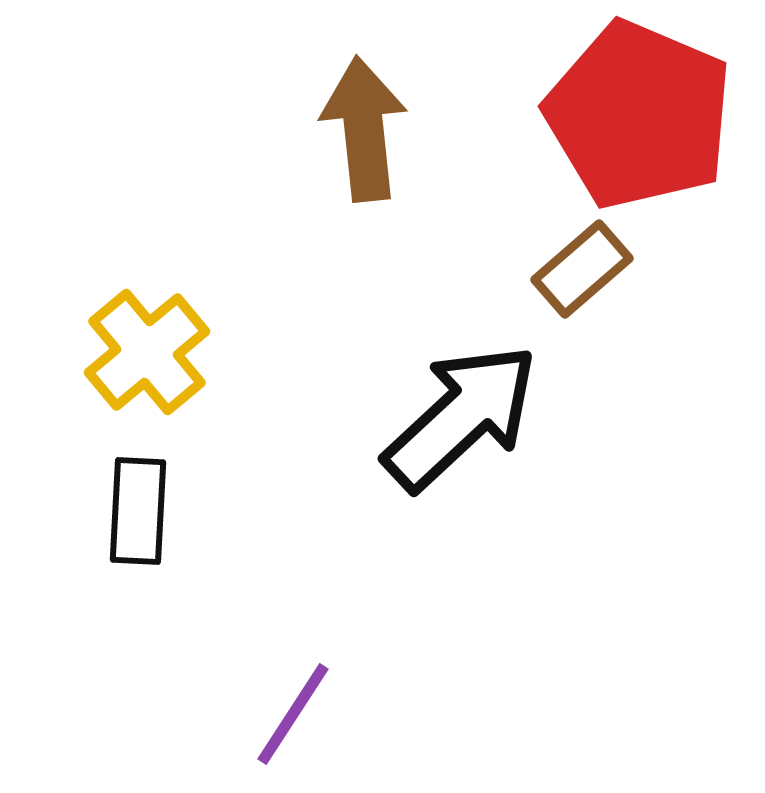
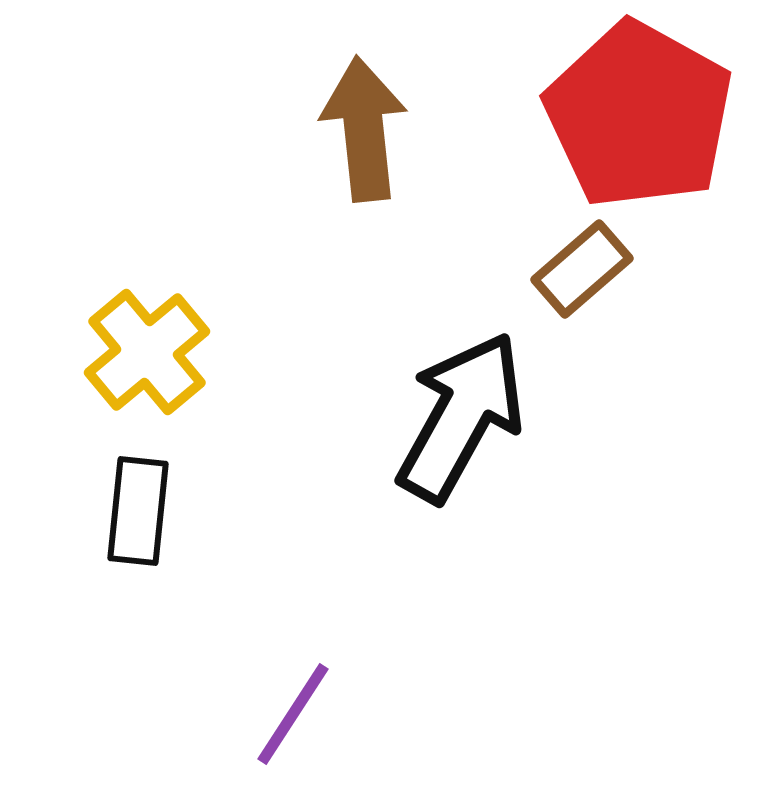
red pentagon: rotated 6 degrees clockwise
black arrow: rotated 18 degrees counterclockwise
black rectangle: rotated 3 degrees clockwise
